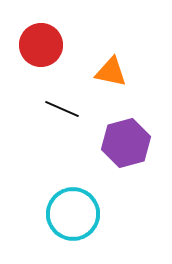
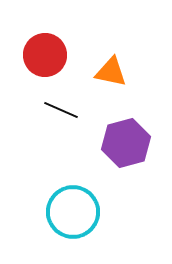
red circle: moved 4 px right, 10 px down
black line: moved 1 px left, 1 px down
cyan circle: moved 2 px up
